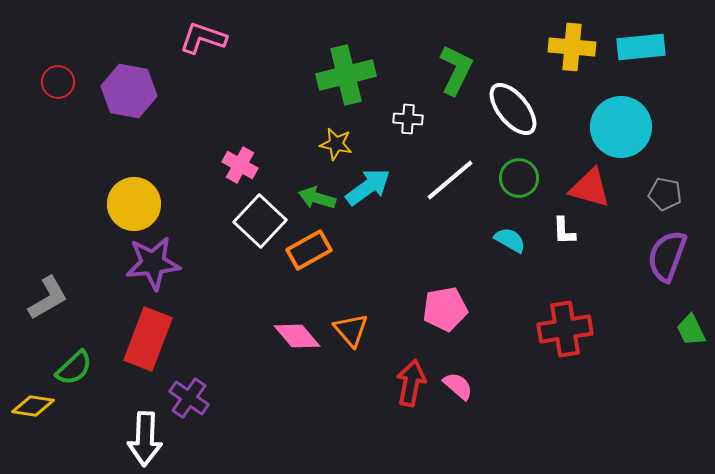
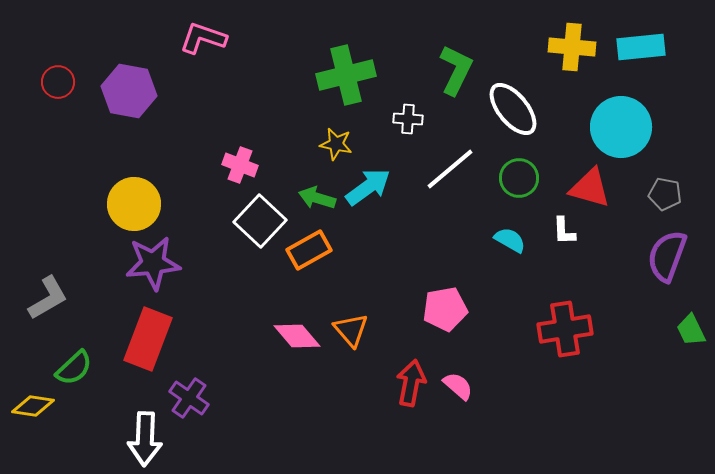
pink cross: rotated 8 degrees counterclockwise
white line: moved 11 px up
